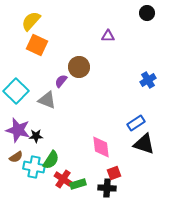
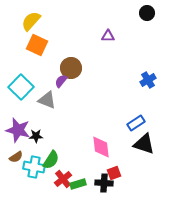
brown circle: moved 8 px left, 1 px down
cyan square: moved 5 px right, 4 px up
red cross: rotated 18 degrees clockwise
black cross: moved 3 px left, 5 px up
